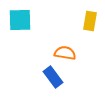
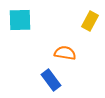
yellow rectangle: rotated 18 degrees clockwise
blue rectangle: moved 2 px left, 3 px down
